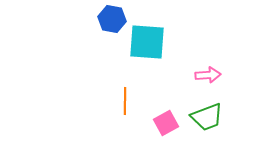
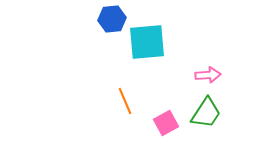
blue hexagon: rotated 16 degrees counterclockwise
cyan square: rotated 9 degrees counterclockwise
orange line: rotated 24 degrees counterclockwise
green trapezoid: moved 1 px left, 4 px up; rotated 36 degrees counterclockwise
